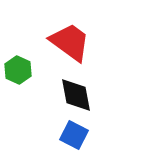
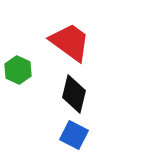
black diamond: moved 2 px left, 1 px up; rotated 24 degrees clockwise
